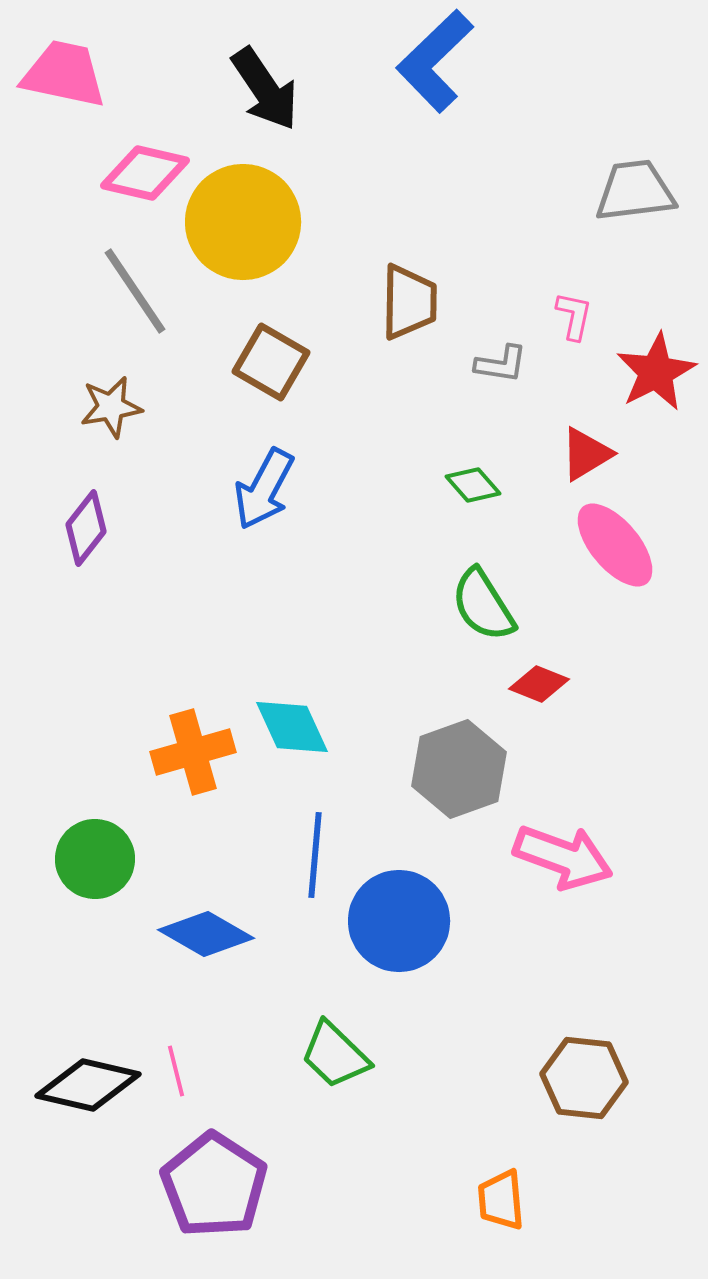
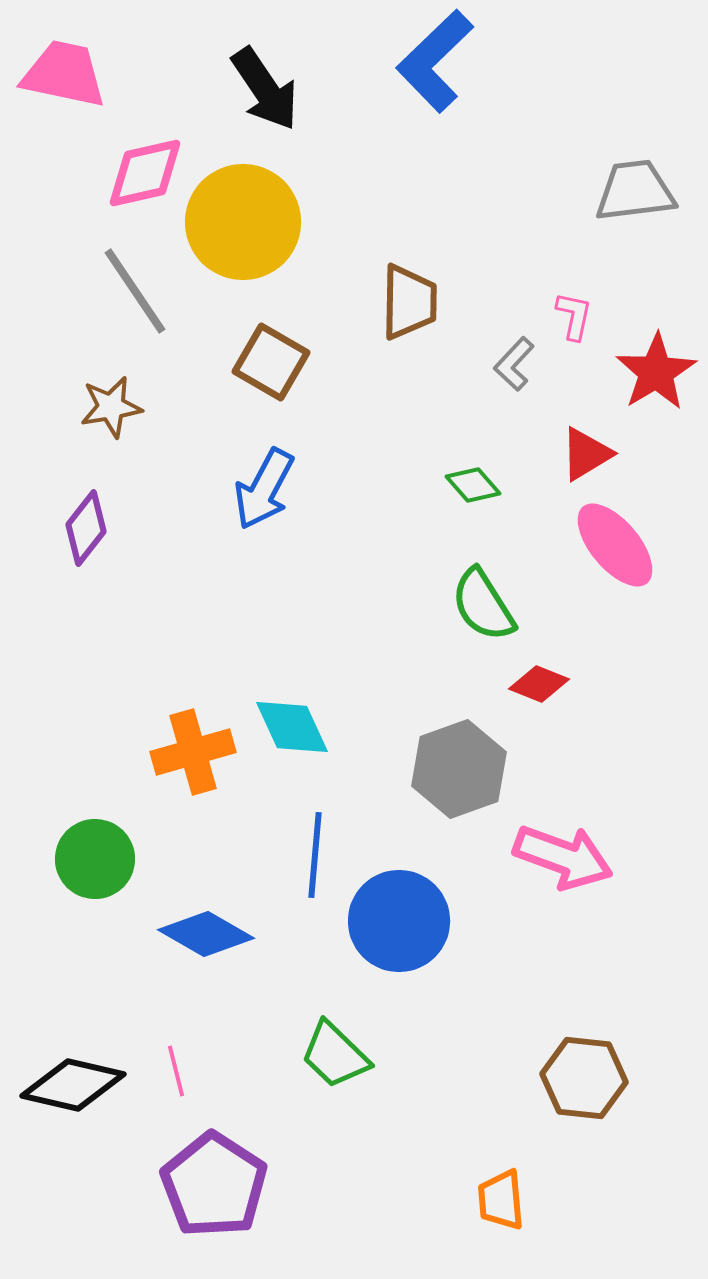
pink diamond: rotated 26 degrees counterclockwise
gray L-shape: moved 13 px right; rotated 124 degrees clockwise
red star: rotated 4 degrees counterclockwise
black diamond: moved 15 px left
